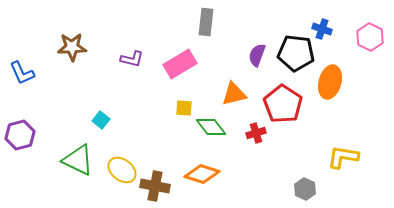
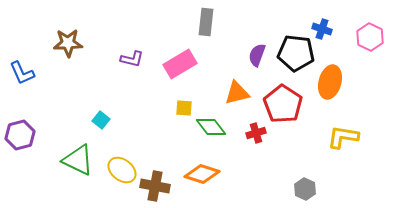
brown star: moved 4 px left, 4 px up
orange triangle: moved 3 px right, 1 px up
yellow L-shape: moved 20 px up
